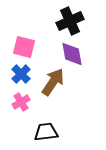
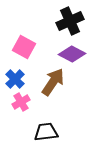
pink square: rotated 15 degrees clockwise
purple diamond: rotated 52 degrees counterclockwise
blue cross: moved 6 px left, 5 px down
